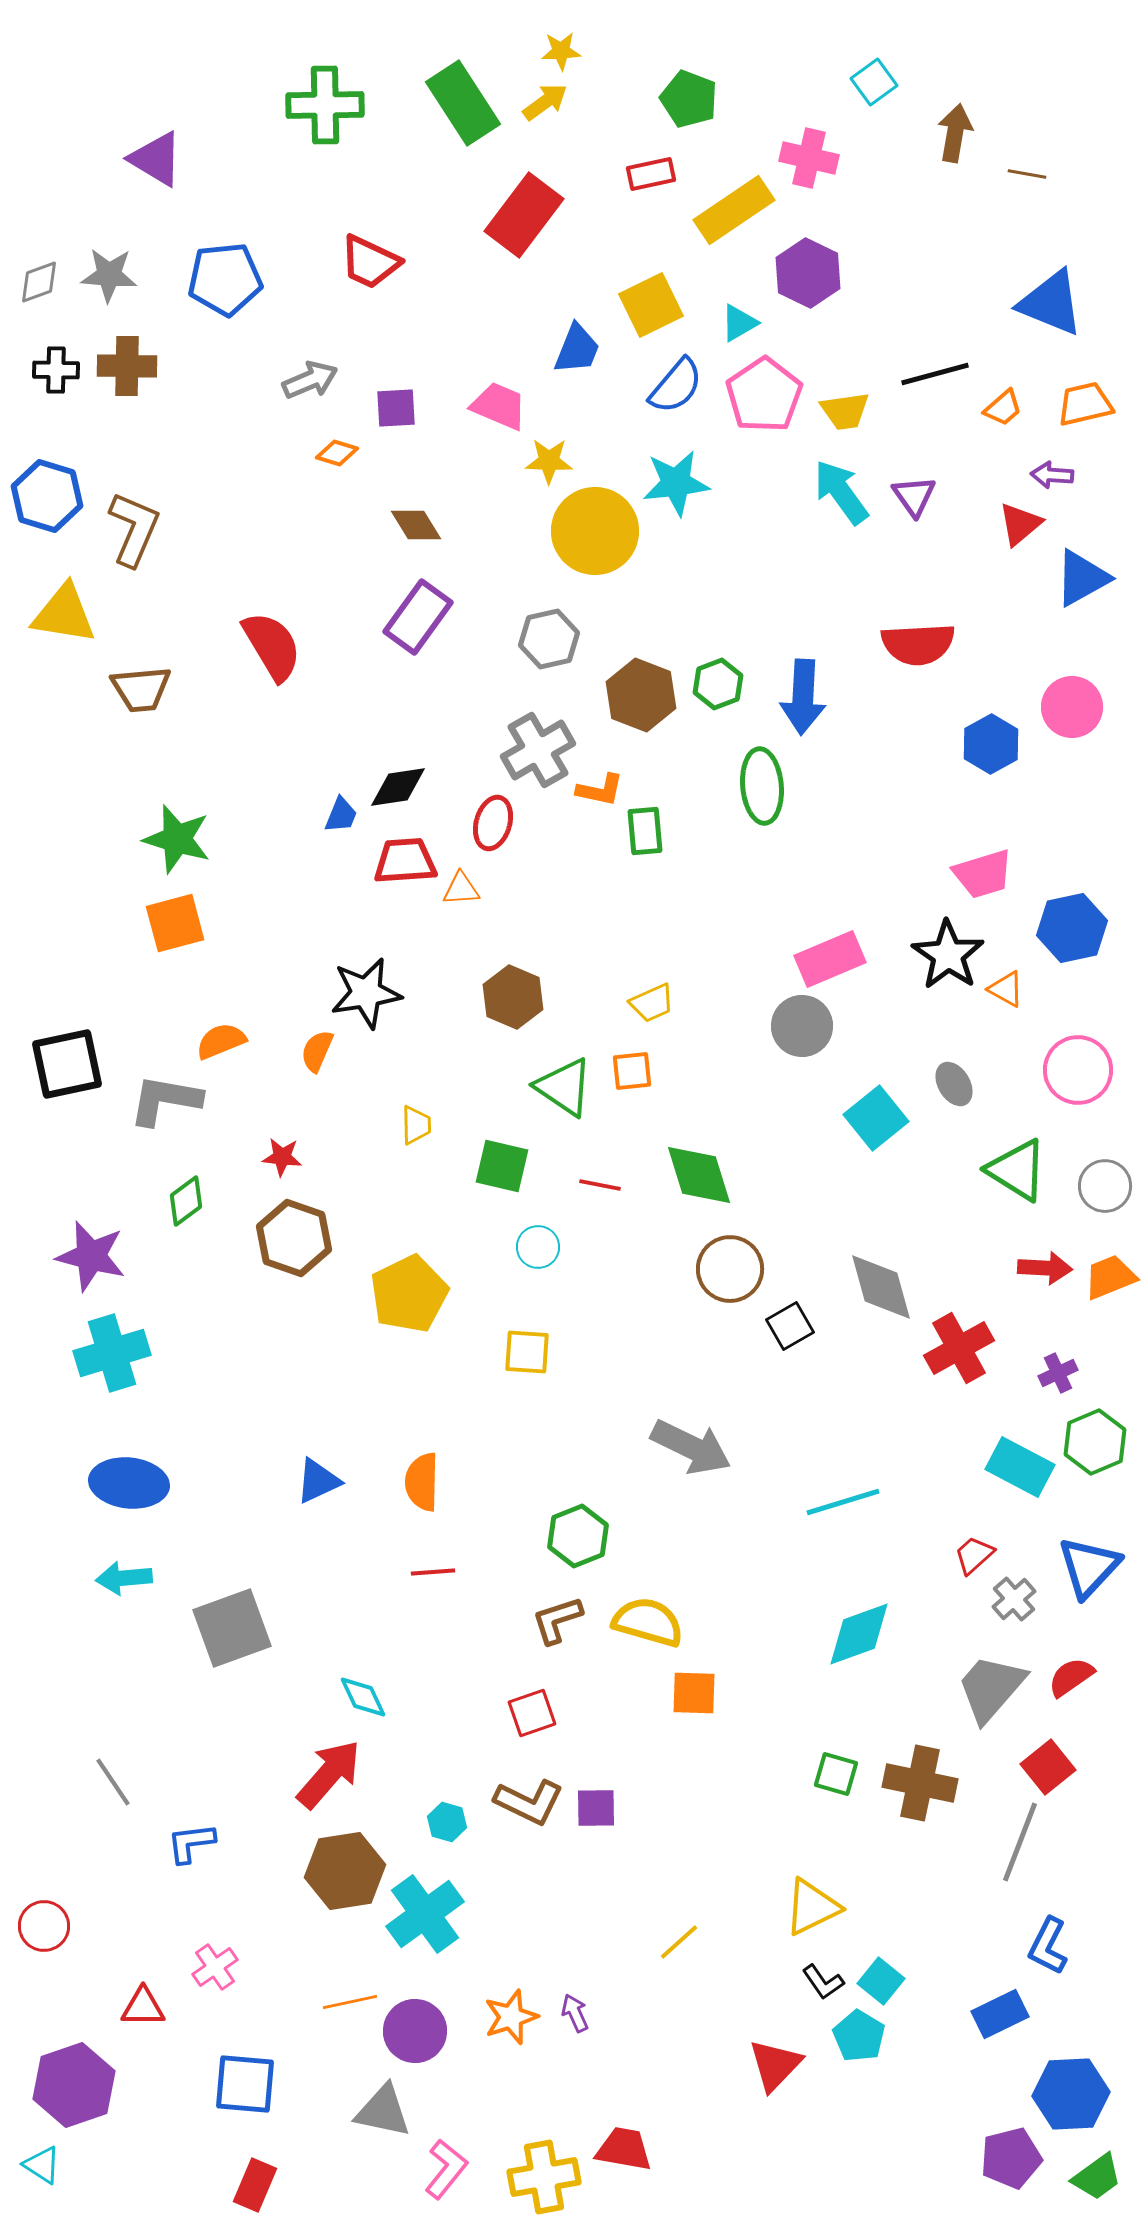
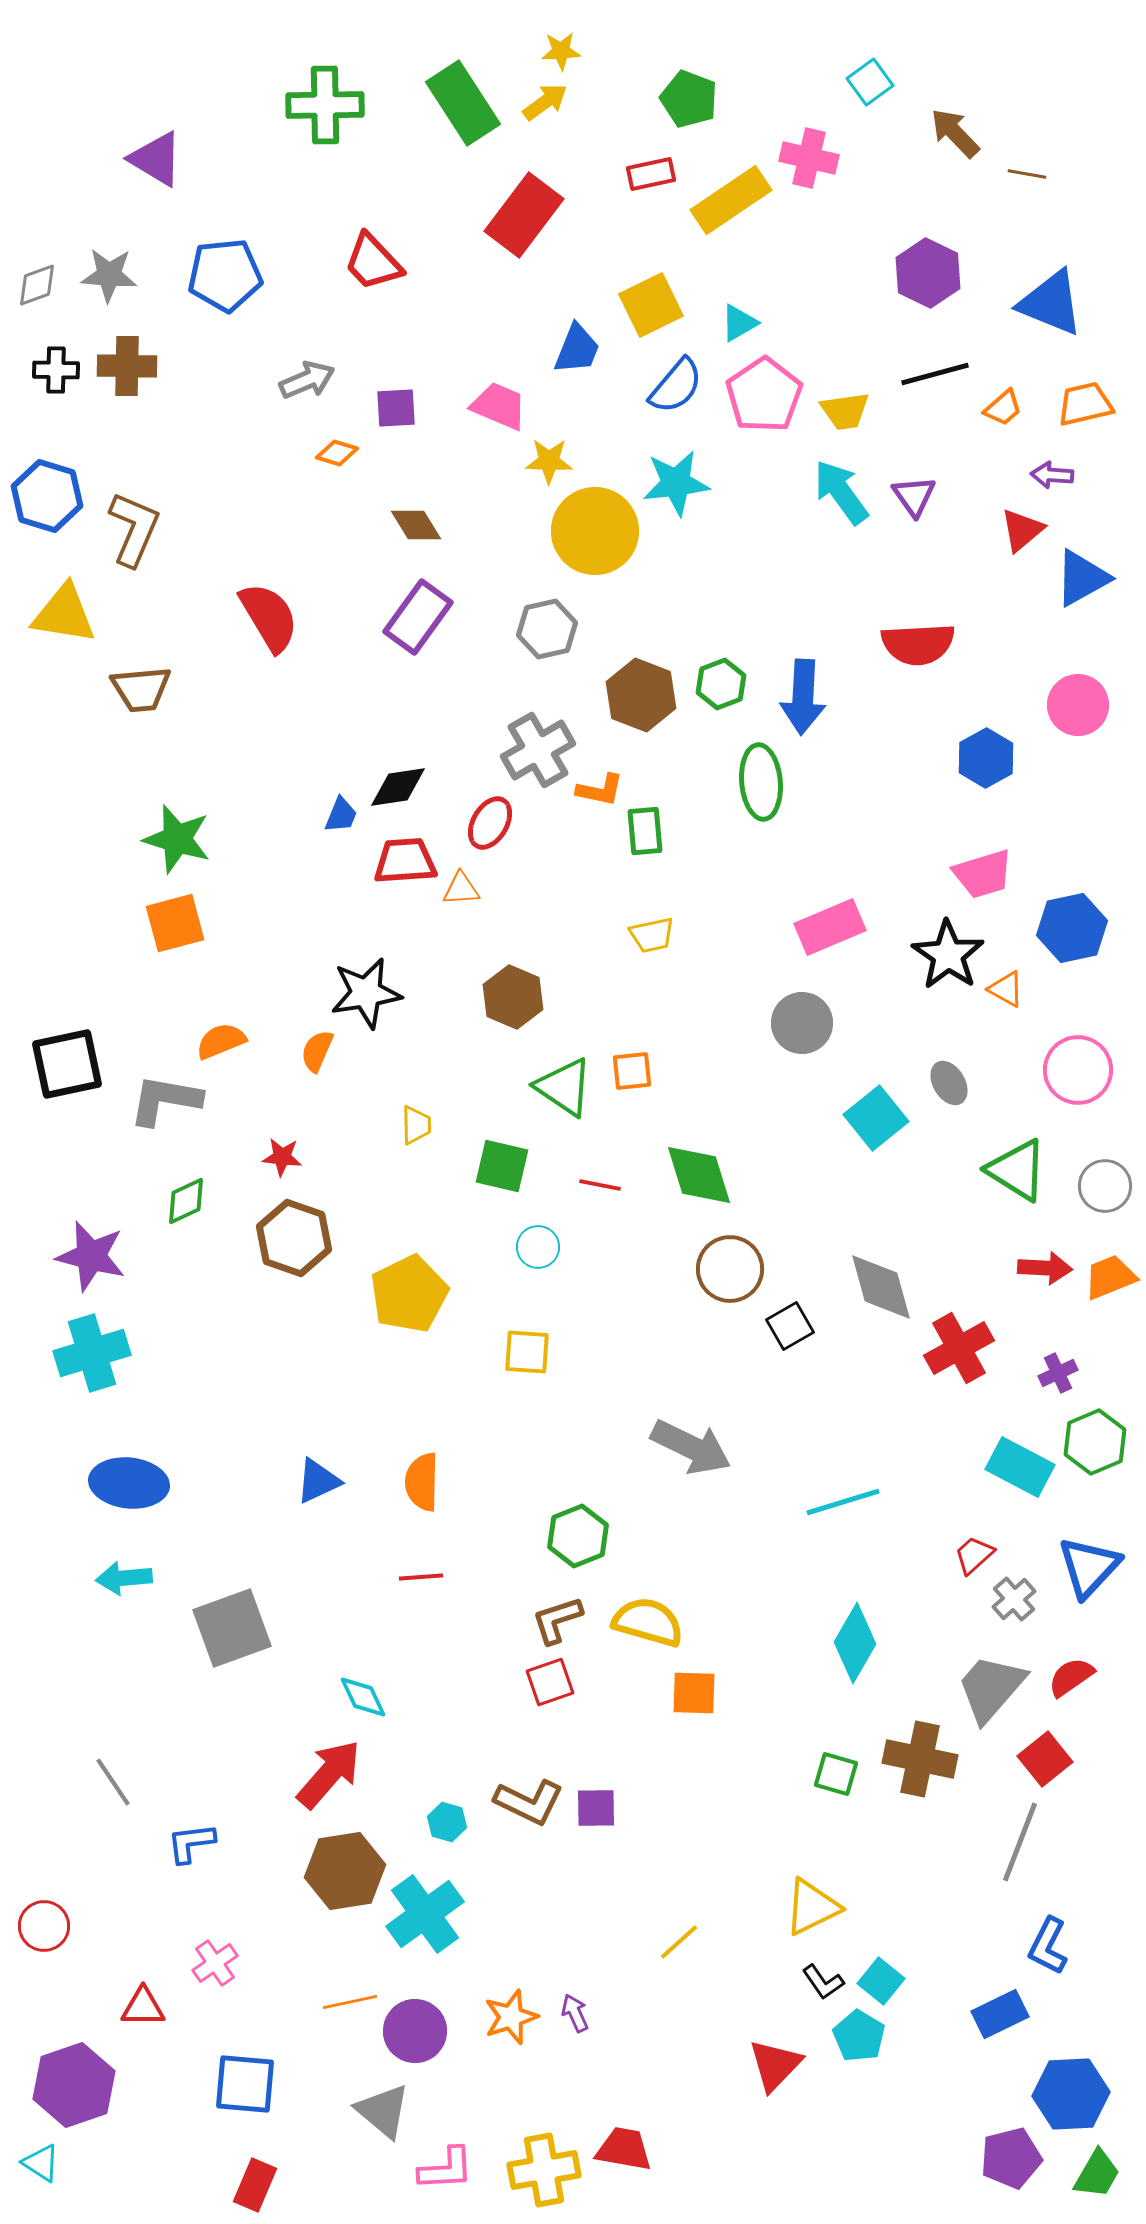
cyan square at (874, 82): moved 4 px left
brown arrow at (955, 133): rotated 54 degrees counterclockwise
yellow rectangle at (734, 210): moved 3 px left, 10 px up
red trapezoid at (370, 262): moved 3 px right; rotated 22 degrees clockwise
purple hexagon at (808, 273): moved 120 px right
blue pentagon at (225, 279): moved 4 px up
gray diamond at (39, 282): moved 2 px left, 3 px down
gray arrow at (310, 380): moved 3 px left
red triangle at (1020, 524): moved 2 px right, 6 px down
gray hexagon at (549, 639): moved 2 px left, 10 px up
red semicircle at (272, 646): moved 3 px left, 29 px up
green hexagon at (718, 684): moved 3 px right
pink circle at (1072, 707): moved 6 px right, 2 px up
blue hexagon at (991, 744): moved 5 px left, 14 px down
green ellipse at (762, 786): moved 1 px left, 4 px up
red ellipse at (493, 823): moved 3 px left; rotated 14 degrees clockwise
pink rectangle at (830, 959): moved 32 px up
yellow trapezoid at (652, 1003): moved 68 px up; rotated 12 degrees clockwise
gray circle at (802, 1026): moved 3 px up
gray ellipse at (954, 1084): moved 5 px left, 1 px up
green diamond at (186, 1201): rotated 12 degrees clockwise
cyan cross at (112, 1353): moved 20 px left
red line at (433, 1572): moved 12 px left, 5 px down
cyan diamond at (859, 1634): moved 4 px left, 9 px down; rotated 40 degrees counterclockwise
red square at (532, 1713): moved 18 px right, 31 px up
red square at (1048, 1767): moved 3 px left, 8 px up
brown cross at (920, 1783): moved 24 px up
pink cross at (215, 1967): moved 4 px up
gray triangle at (383, 2111): rotated 28 degrees clockwise
cyan triangle at (42, 2165): moved 1 px left, 2 px up
pink L-shape at (446, 2169): rotated 48 degrees clockwise
yellow cross at (544, 2177): moved 7 px up
green trapezoid at (1097, 2177): moved 3 px up; rotated 24 degrees counterclockwise
